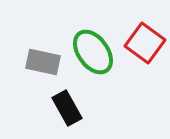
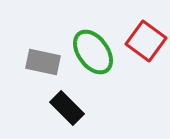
red square: moved 1 px right, 2 px up
black rectangle: rotated 16 degrees counterclockwise
